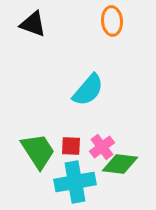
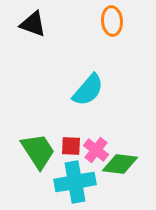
pink cross: moved 6 px left, 3 px down; rotated 15 degrees counterclockwise
